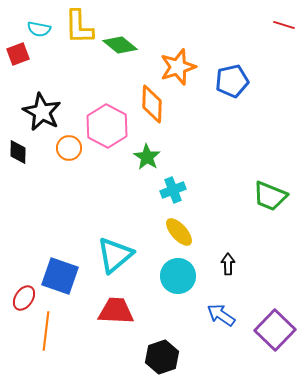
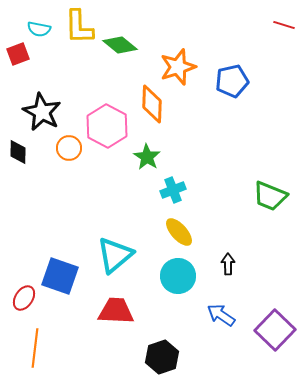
orange line: moved 11 px left, 17 px down
